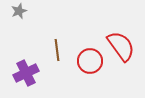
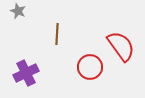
gray star: moved 1 px left; rotated 28 degrees counterclockwise
brown line: moved 16 px up; rotated 10 degrees clockwise
red circle: moved 6 px down
